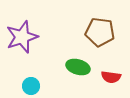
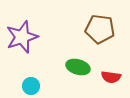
brown pentagon: moved 3 px up
